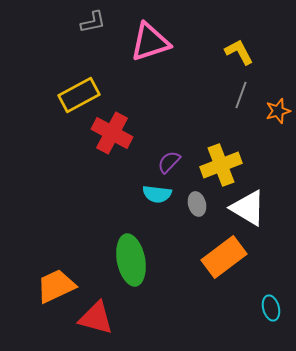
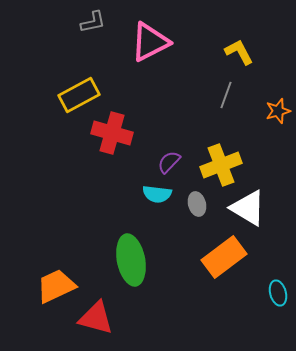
pink triangle: rotated 9 degrees counterclockwise
gray line: moved 15 px left
red cross: rotated 12 degrees counterclockwise
cyan ellipse: moved 7 px right, 15 px up
